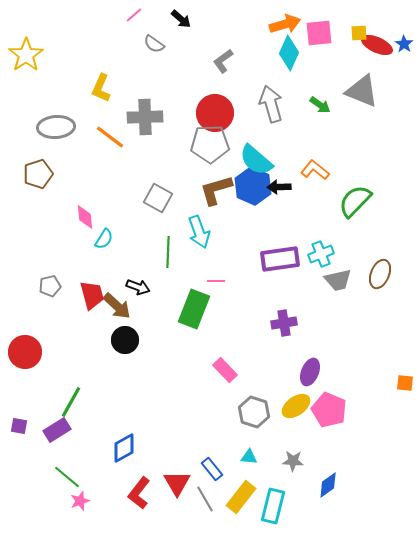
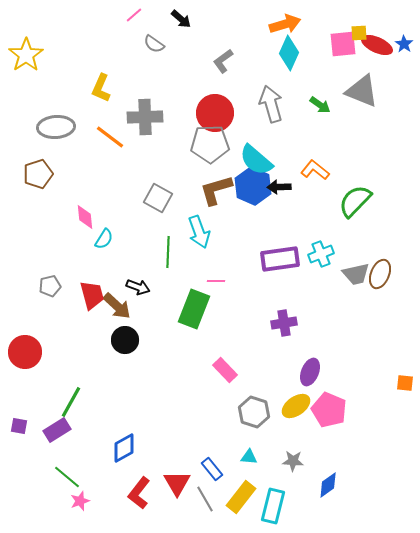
pink square at (319, 33): moved 24 px right, 11 px down
gray trapezoid at (338, 280): moved 18 px right, 6 px up
